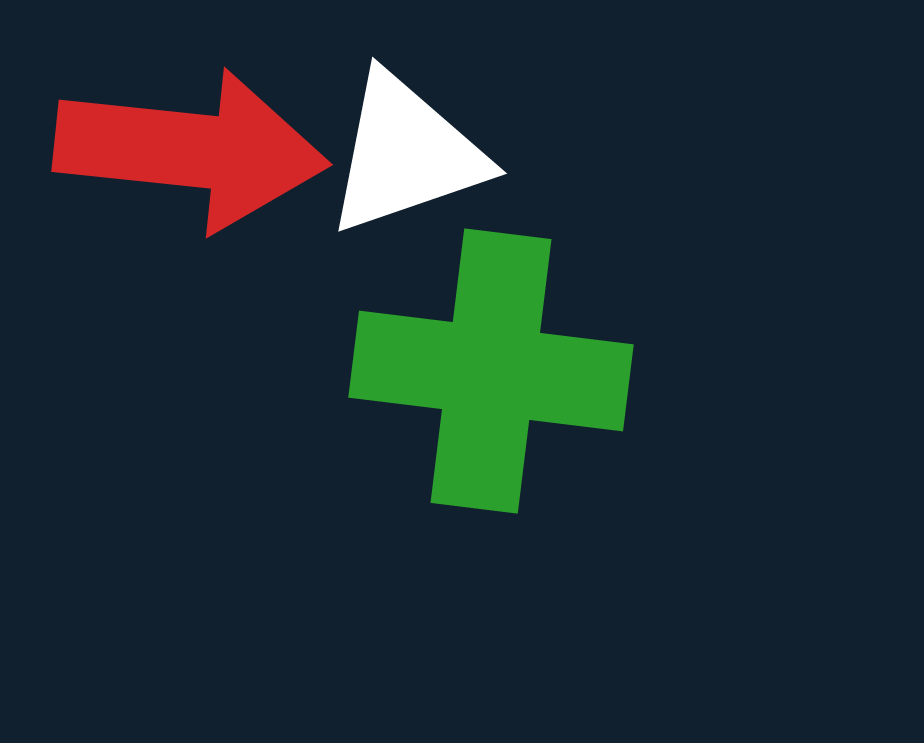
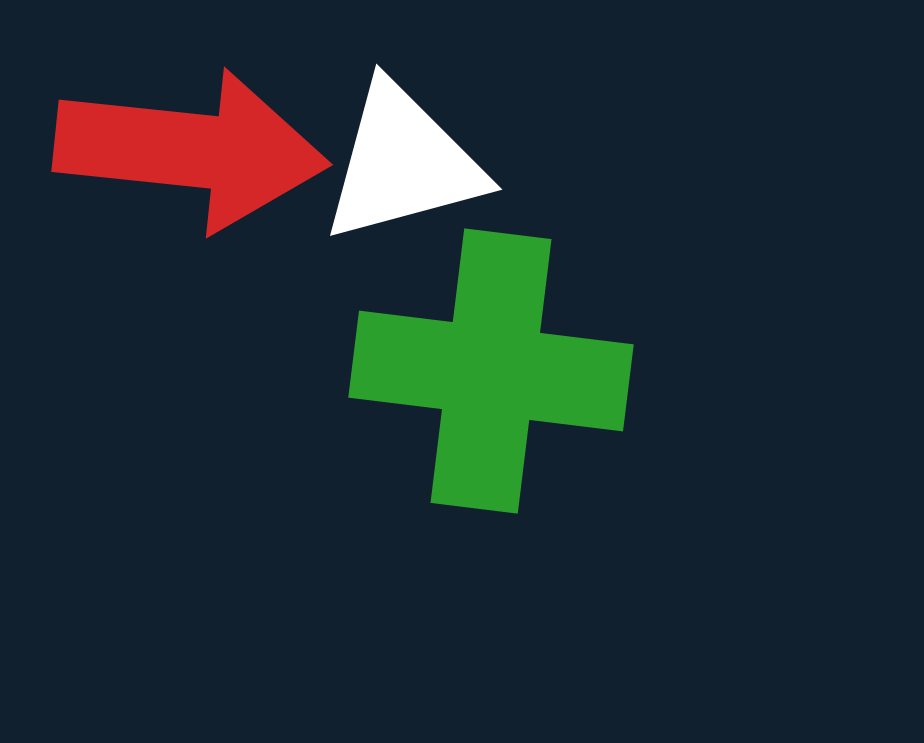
white triangle: moved 3 px left, 9 px down; rotated 4 degrees clockwise
